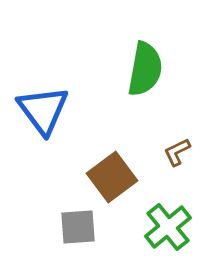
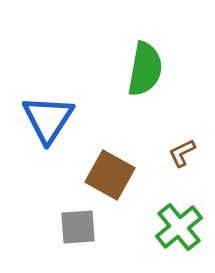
blue triangle: moved 5 px right, 9 px down; rotated 10 degrees clockwise
brown L-shape: moved 5 px right, 1 px down
brown square: moved 2 px left, 2 px up; rotated 24 degrees counterclockwise
green cross: moved 11 px right
